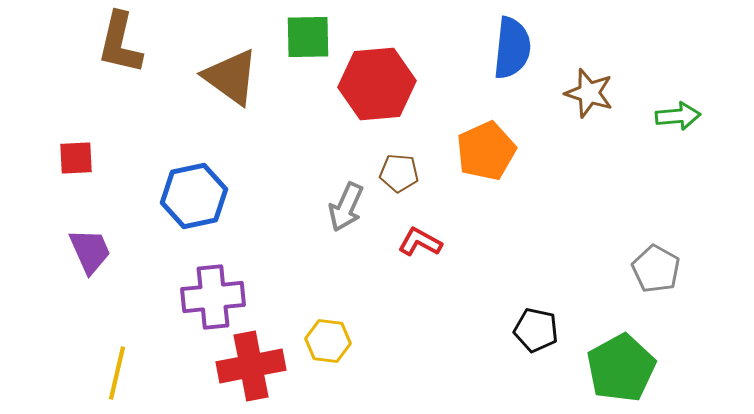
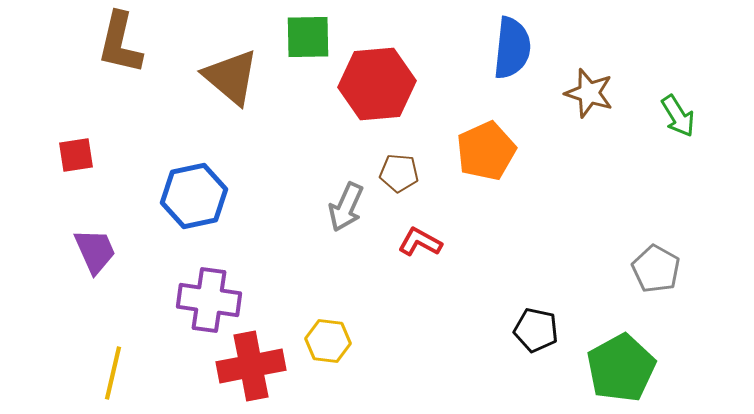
brown triangle: rotated 4 degrees clockwise
green arrow: rotated 63 degrees clockwise
red square: moved 3 px up; rotated 6 degrees counterclockwise
purple trapezoid: moved 5 px right
purple cross: moved 4 px left, 3 px down; rotated 14 degrees clockwise
yellow line: moved 4 px left
